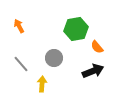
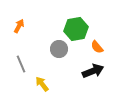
orange arrow: rotated 56 degrees clockwise
gray circle: moved 5 px right, 9 px up
gray line: rotated 18 degrees clockwise
yellow arrow: rotated 42 degrees counterclockwise
